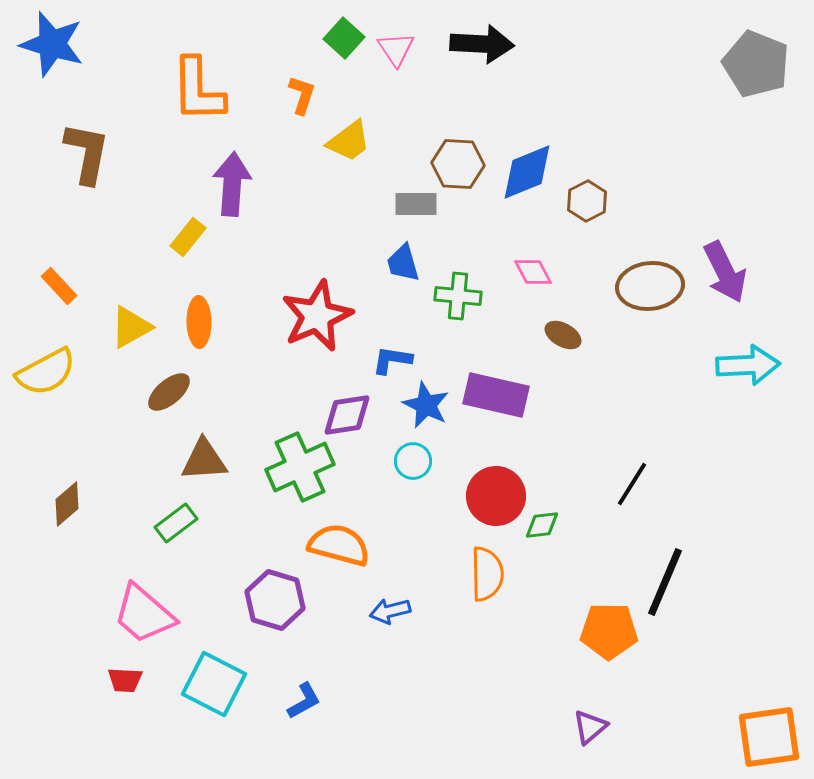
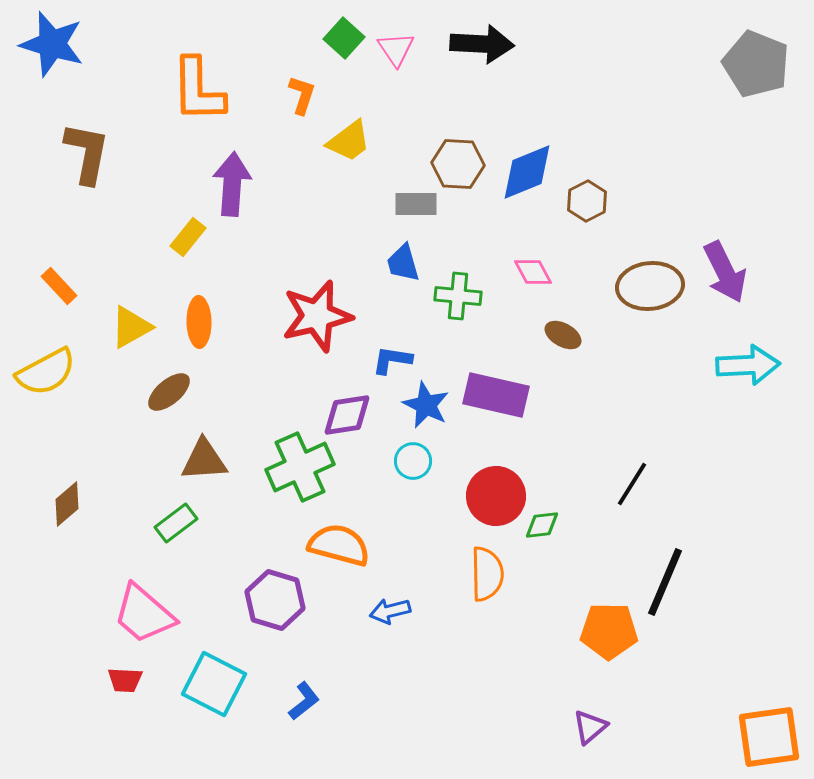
red star at (317, 316): rotated 10 degrees clockwise
blue L-shape at (304, 701): rotated 9 degrees counterclockwise
